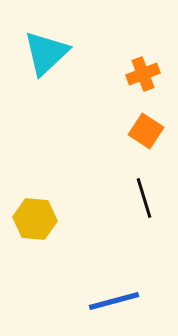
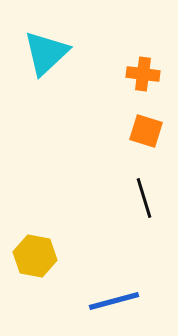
orange cross: rotated 28 degrees clockwise
orange square: rotated 16 degrees counterclockwise
yellow hexagon: moved 37 px down; rotated 6 degrees clockwise
